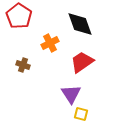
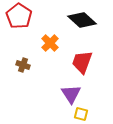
black diamond: moved 2 px right, 4 px up; rotated 28 degrees counterclockwise
orange cross: rotated 18 degrees counterclockwise
red trapezoid: rotated 35 degrees counterclockwise
